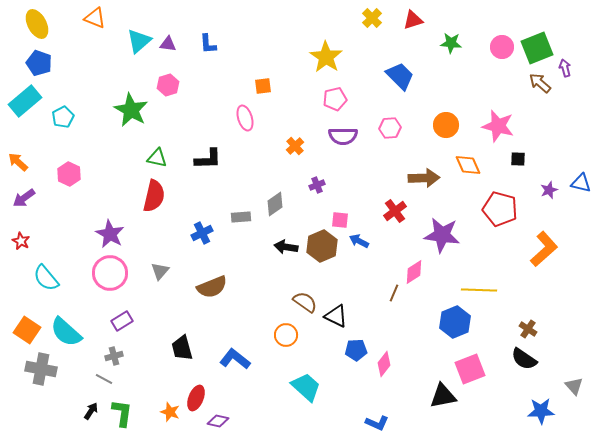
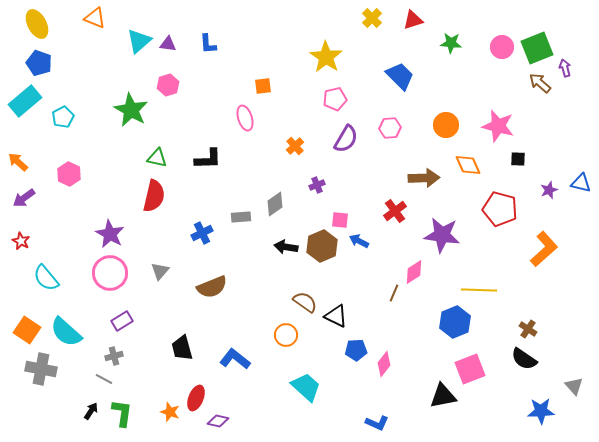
purple semicircle at (343, 136): moved 3 px right, 3 px down; rotated 60 degrees counterclockwise
